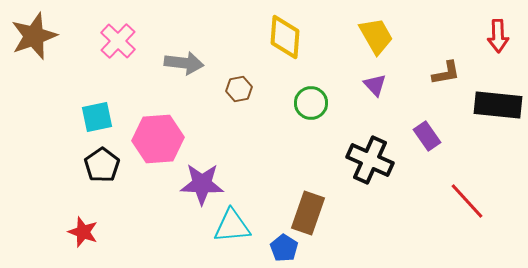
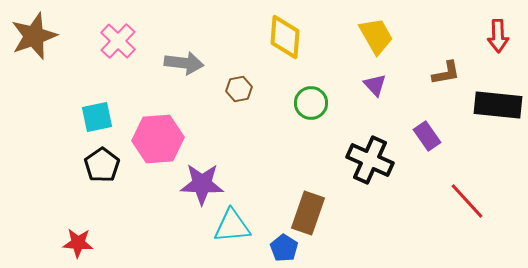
red star: moved 5 px left, 11 px down; rotated 16 degrees counterclockwise
